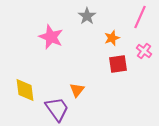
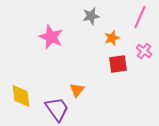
gray star: moved 4 px right; rotated 24 degrees clockwise
yellow diamond: moved 4 px left, 6 px down
